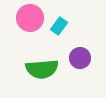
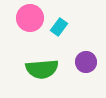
cyan rectangle: moved 1 px down
purple circle: moved 6 px right, 4 px down
